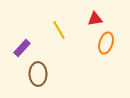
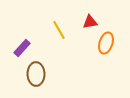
red triangle: moved 5 px left, 3 px down
brown ellipse: moved 2 px left
